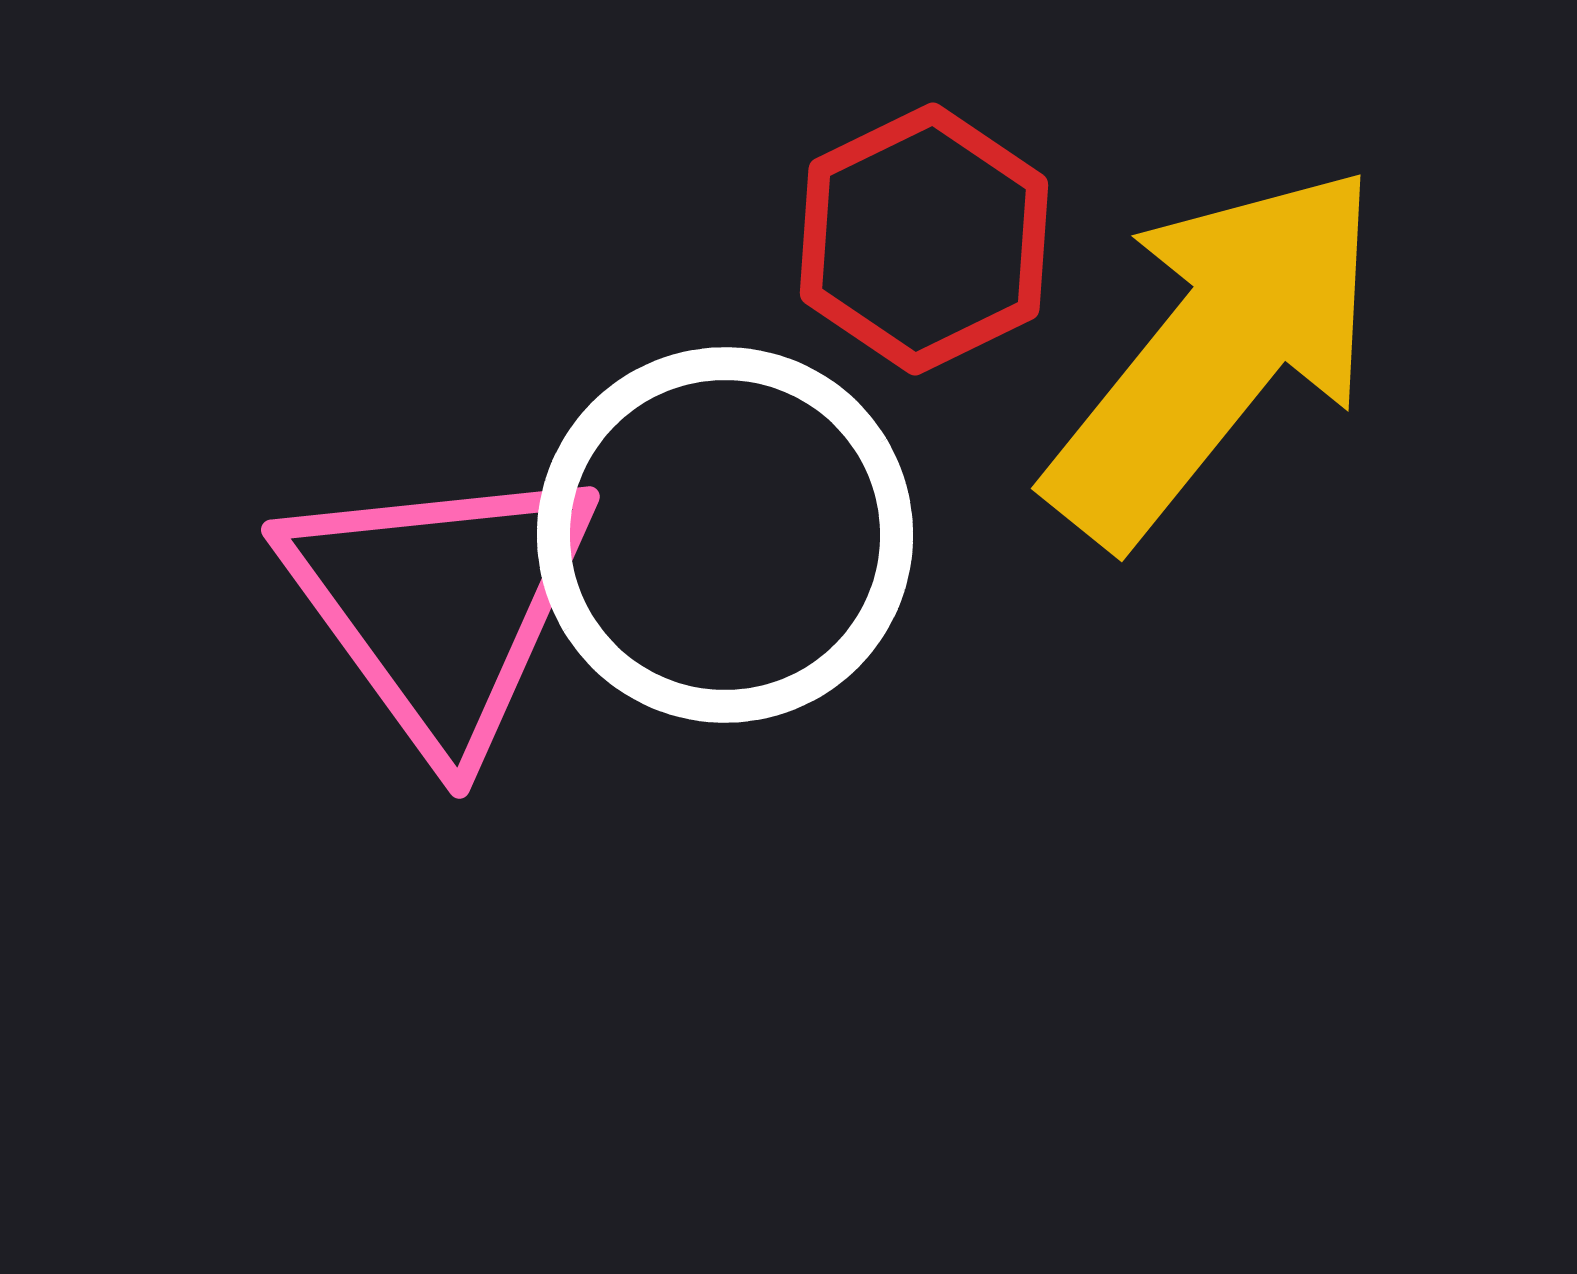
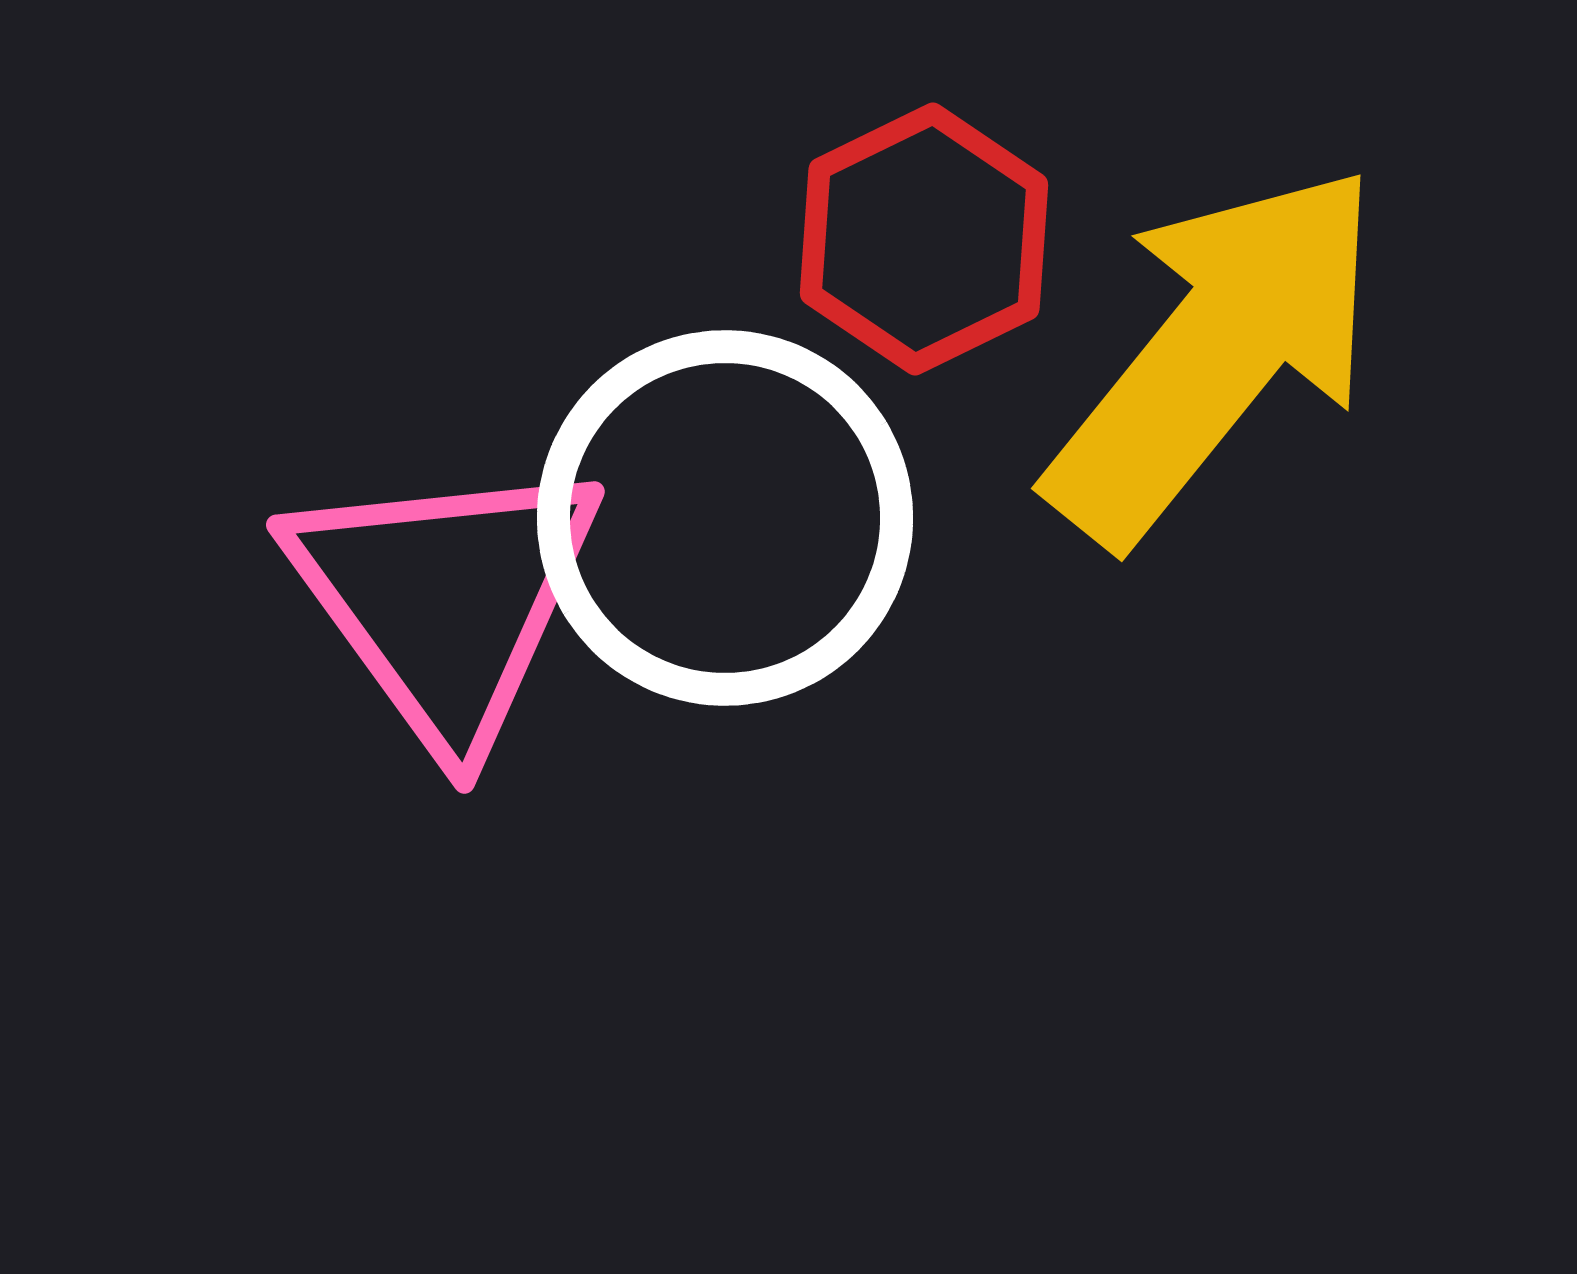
white circle: moved 17 px up
pink triangle: moved 5 px right, 5 px up
